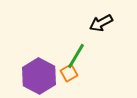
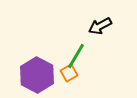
black arrow: moved 1 px left, 3 px down
purple hexagon: moved 2 px left, 1 px up
